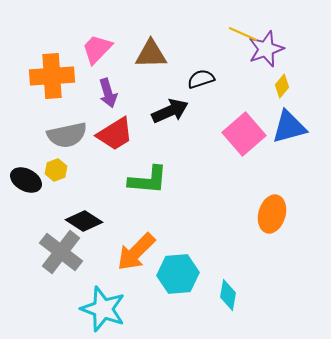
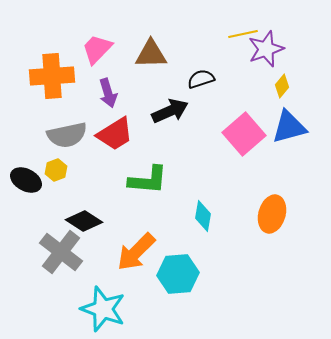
yellow line: rotated 36 degrees counterclockwise
cyan diamond: moved 25 px left, 79 px up
